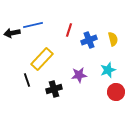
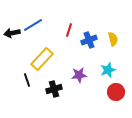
blue line: rotated 18 degrees counterclockwise
